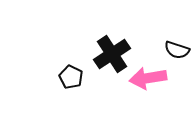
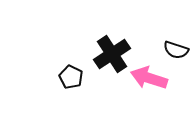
black semicircle: moved 1 px left
pink arrow: moved 1 px right; rotated 27 degrees clockwise
